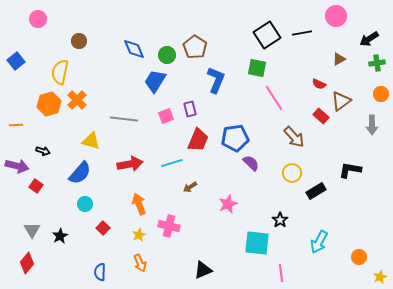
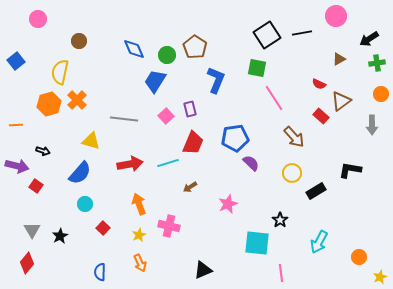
pink square at (166, 116): rotated 21 degrees counterclockwise
red trapezoid at (198, 140): moved 5 px left, 3 px down
cyan line at (172, 163): moved 4 px left
